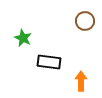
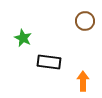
orange arrow: moved 2 px right
